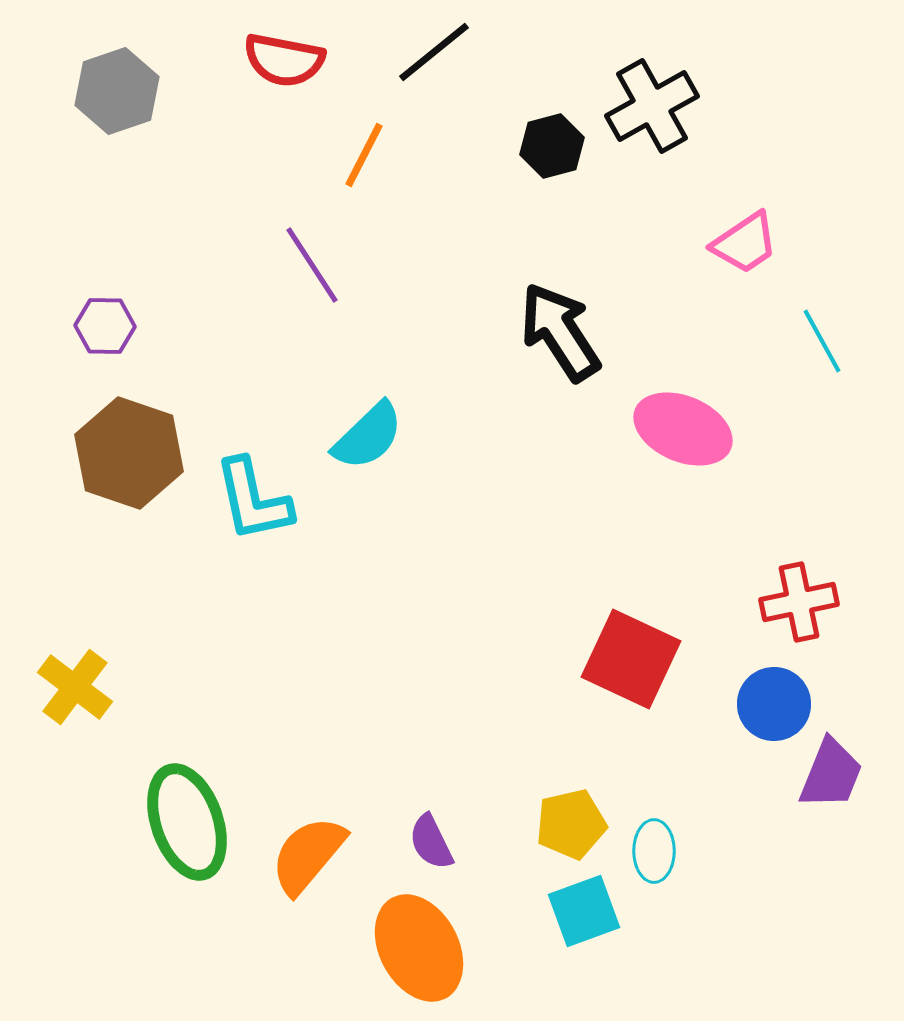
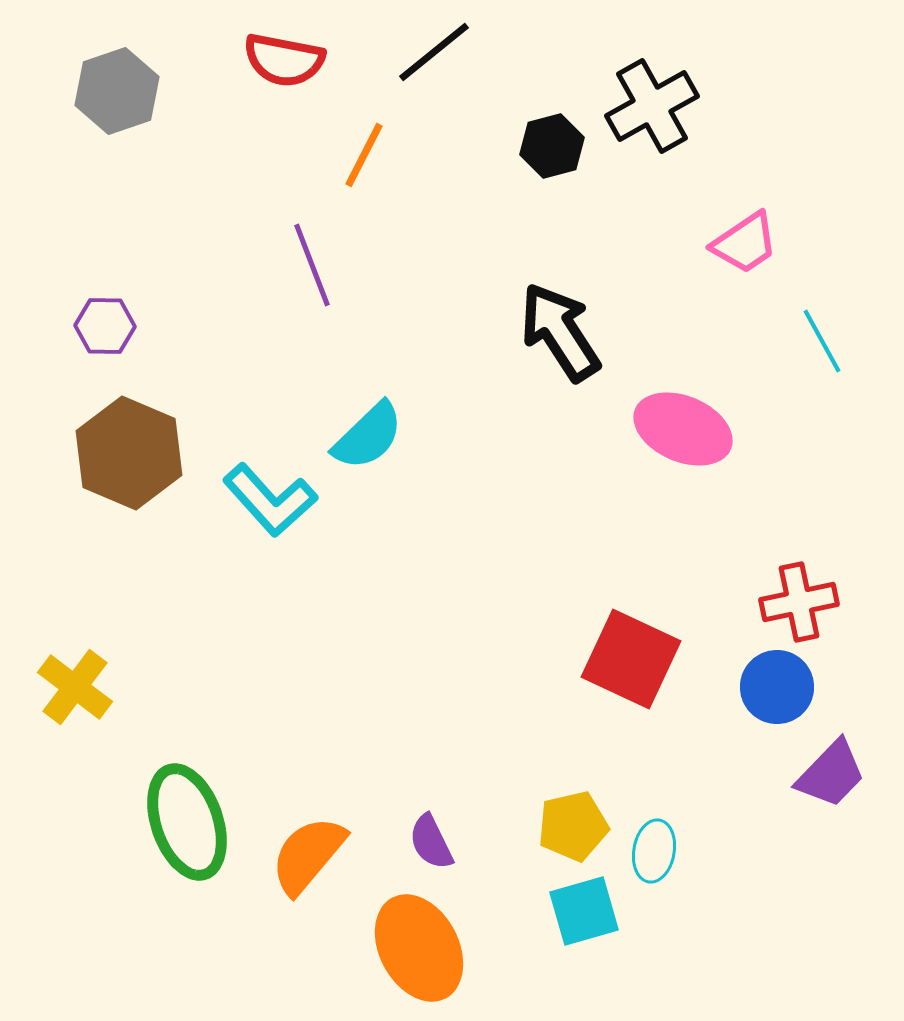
purple line: rotated 12 degrees clockwise
brown hexagon: rotated 4 degrees clockwise
cyan L-shape: moved 17 px right; rotated 30 degrees counterclockwise
blue circle: moved 3 px right, 17 px up
purple trapezoid: rotated 22 degrees clockwise
yellow pentagon: moved 2 px right, 2 px down
cyan ellipse: rotated 10 degrees clockwise
cyan square: rotated 4 degrees clockwise
